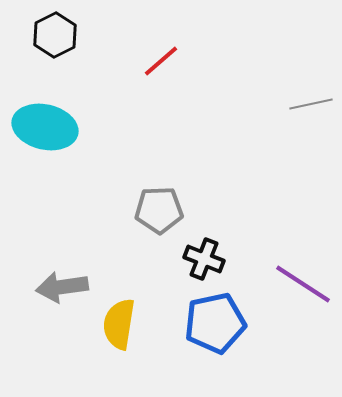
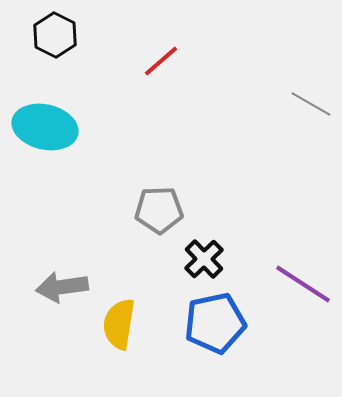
black hexagon: rotated 6 degrees counterclockwise
gray line: rotated 42 degrees clockwise
black cross: rotated 24 degrees clockwise
